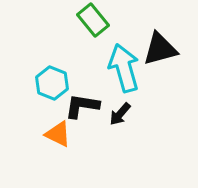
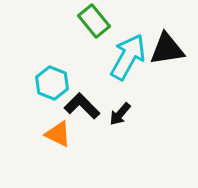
green rectangle: moved 1 px right, 1 px down
black triangle: moved 7 px right; rotated 6 degrees clockwise
cyan arrow: moved 4 px right, 11 px up; rotated 45 degrees clockwise
black L-shape: rotated 36 degrees clockwise
